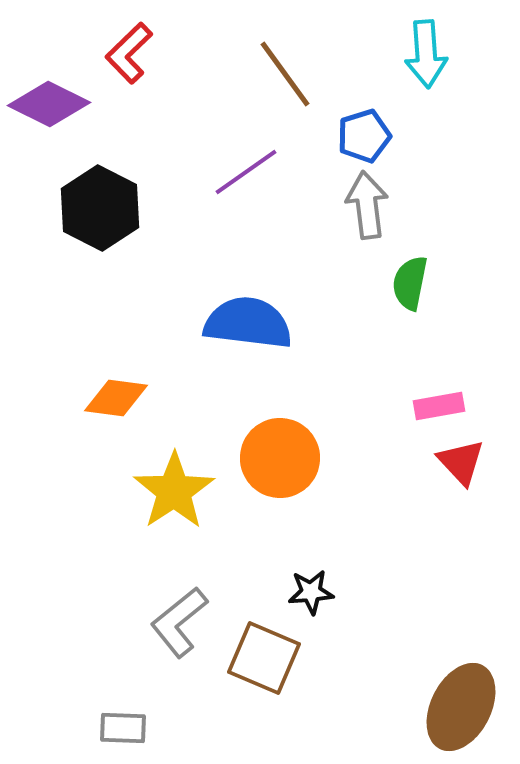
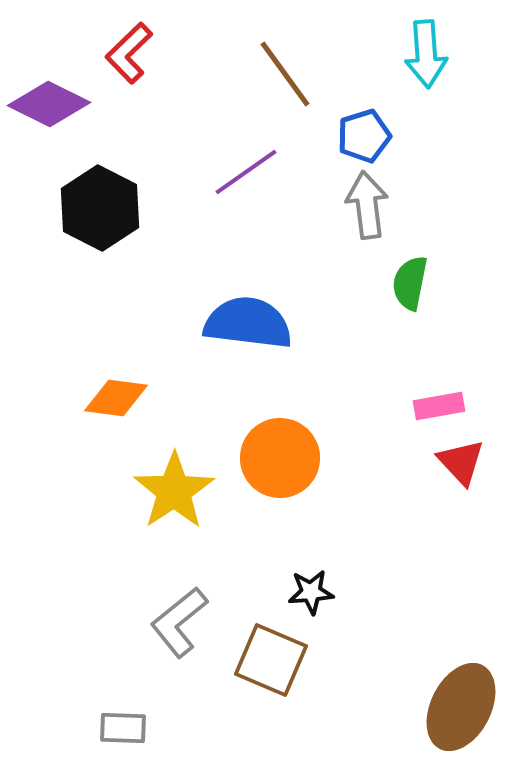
brown square: moved 7 px right, 2 px down
